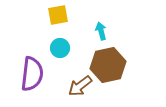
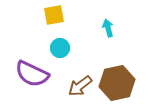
yellow square: moved 4 px left
cyan arrow: moved 7 px right, 3 px up
brown hexagon: moved 9 px right, 18 px down
purple semicircle: rotated 108 degrees clockwise
